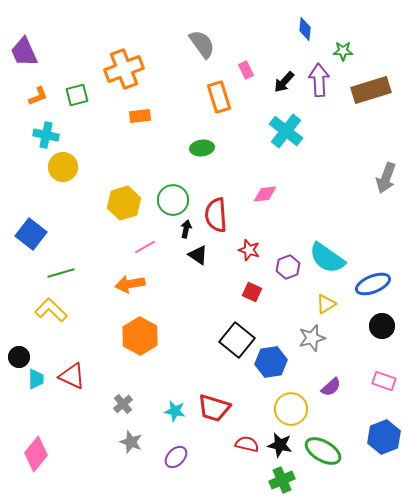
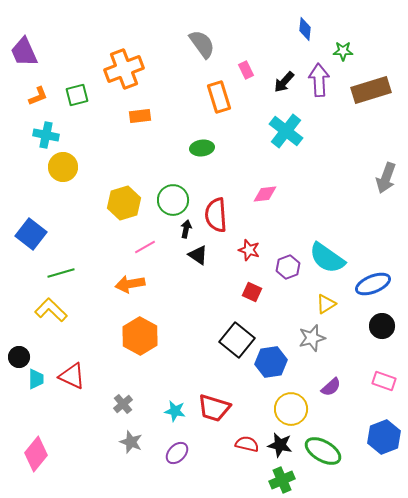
purple ellipse at (176, 457): moved 1 px right, 4 px up
